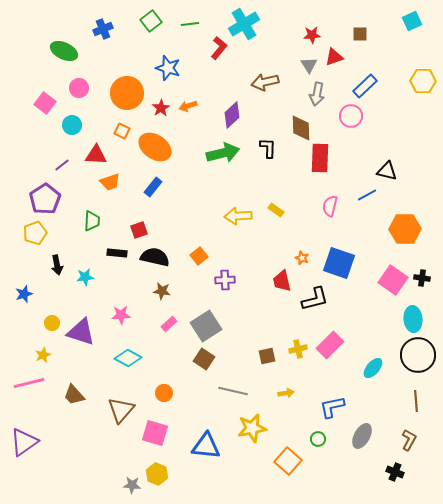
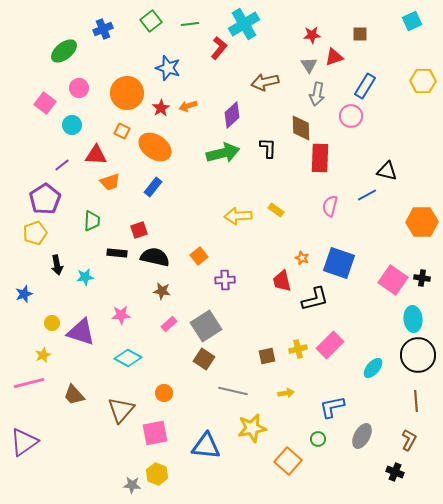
green ellipse at (64, 51): rotated 64 degrees counterclockwise
blue rectangle at (365, 86): rotated 15 degrees counterclockwise
orange hexagon at (405, 229): moved 17 px right, 7 px up
pink square at (155, 433): rotated 28 degrees counterclockwise
